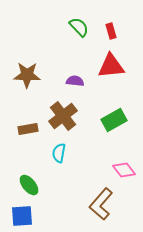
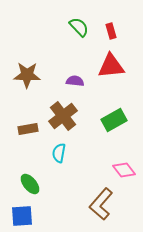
green ellipse: moved 1 px right, 1 px up
